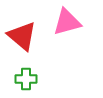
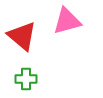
pink triangle: moved 1 px up
